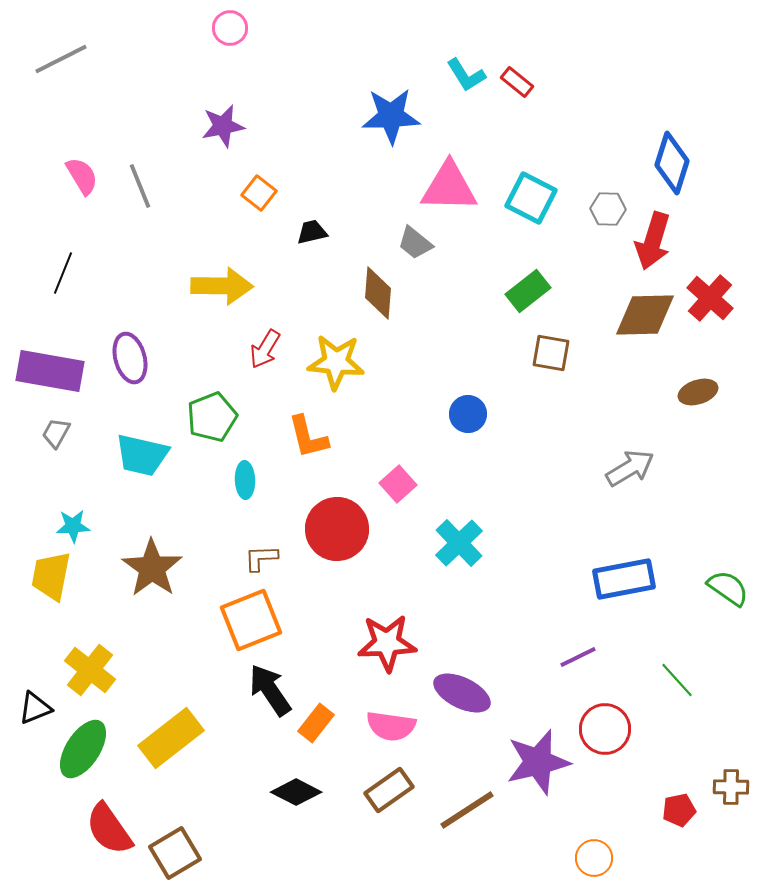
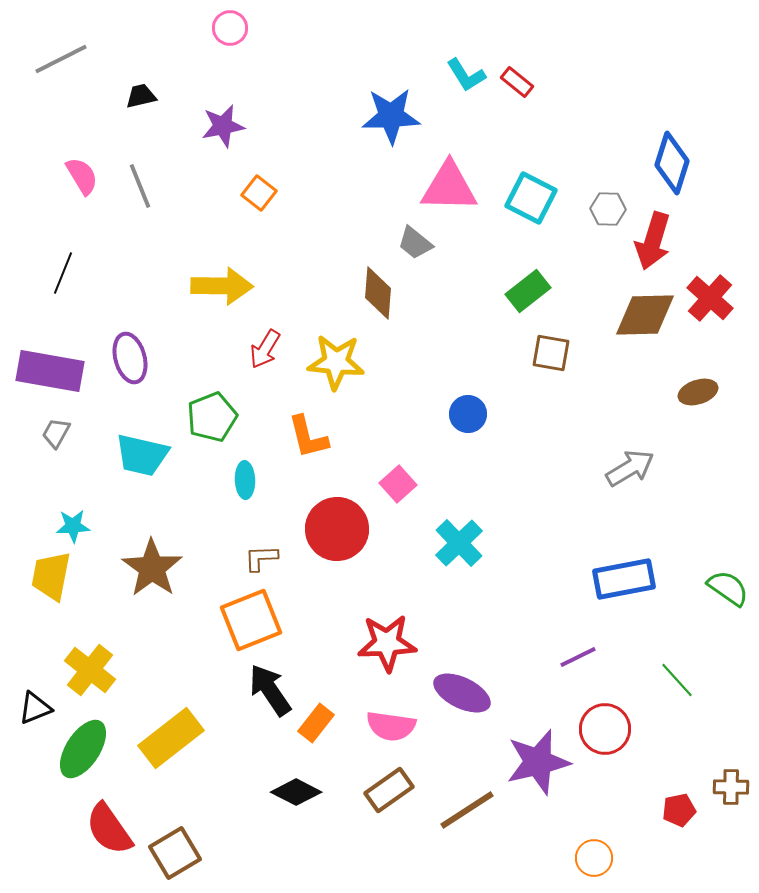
black trapezoid at (312, 232): moved 171 px left, 136 px up
